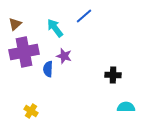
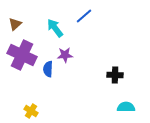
purple cross: moved 2 px left, 3 px down; rotated 36 degrees clockwise
purple star: moved 1 px right, 1 px up; rotated 21 degrees counterclockwise
black cross: moved 2 px right
